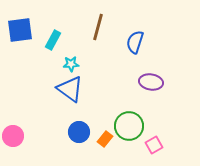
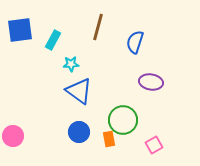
blue triangle: moved 9 px right, 2 px down
green circle: moved 6 px left, 6 px up
orange rectangle: moved 4 px right; rotated 49 degrees counterclockwise
